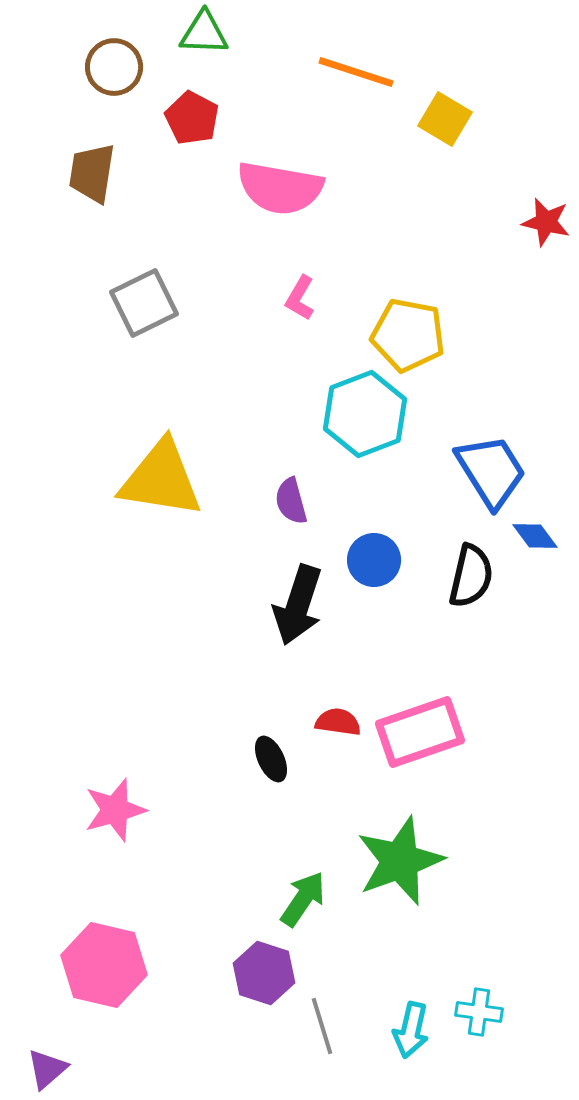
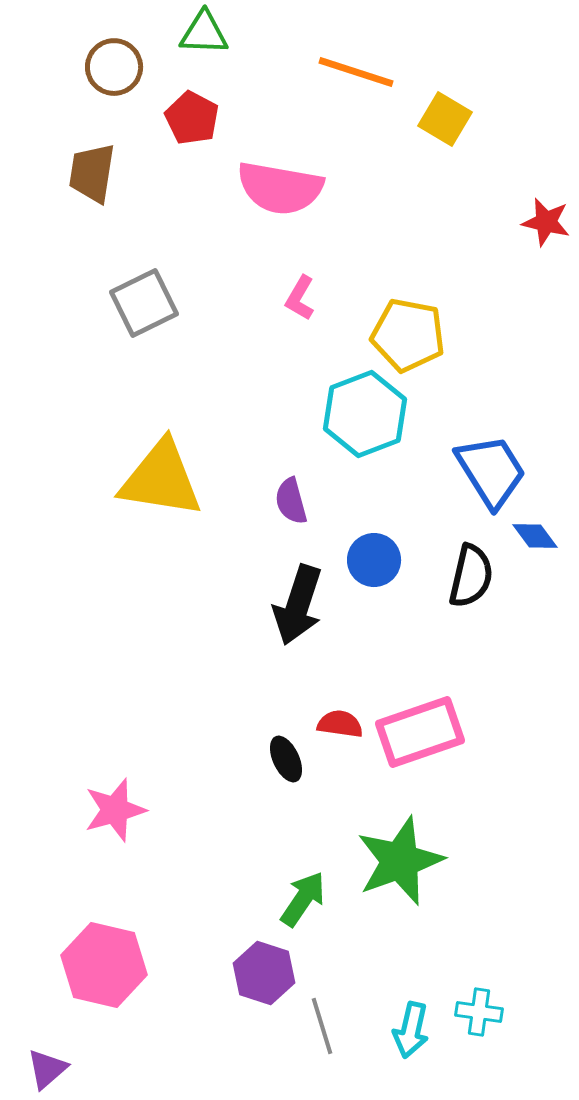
red semicircle: moved 2 px right, 2 px down
black ellipse: moved 15 px right
